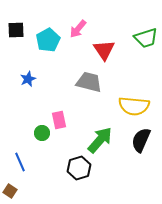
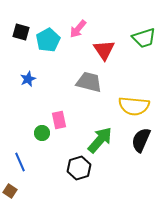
black square: moved 5 px right, 2 px down; rotated 18 degrees clockwise
green trapezoid: moved 2 px left
